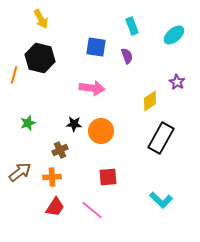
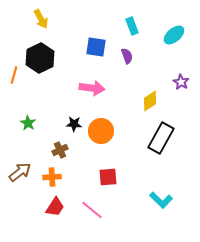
black hexagon: rotated 20 degrees clockwise
purple star: moved 4 px right
green star: rotated 21 degrees counterclockwise
